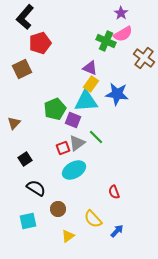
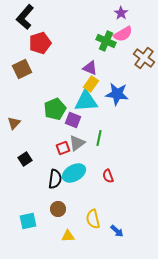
green line: moved 3 px right, 1 px down; rotated 56 degrees clockwise
cyan ellipse: moved 3 px down
black semicircle: moved 19 px right, 9 px up; rotated 66 degrees clockwise
red semicircle: moved 6 px left, 16 px up
yellow semicircle: rotated 30 degrees clockwise
blue arrow: rotated 88 degrees clockwise
yellow triangle: rotated 32 degrees clockwise
